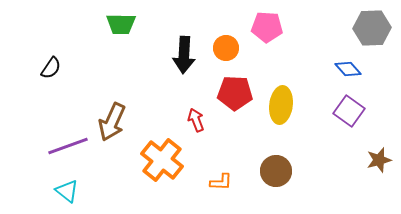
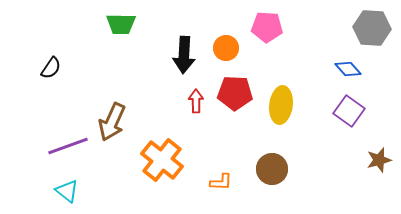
gray hexagon: rotated 6 degrees clockwise
red arrow: moved 19 px up; rotated 20 degrees clockwise
brown circle: moved 4 px left, 2 px up
